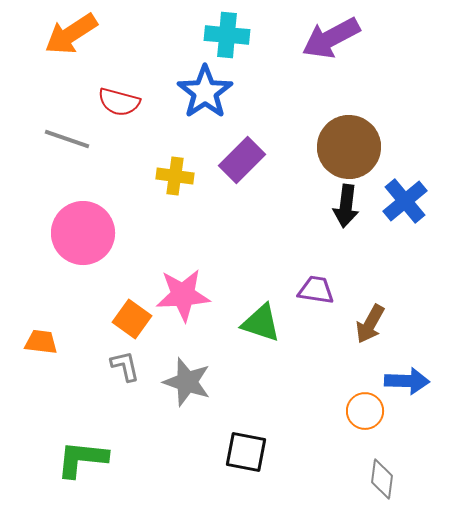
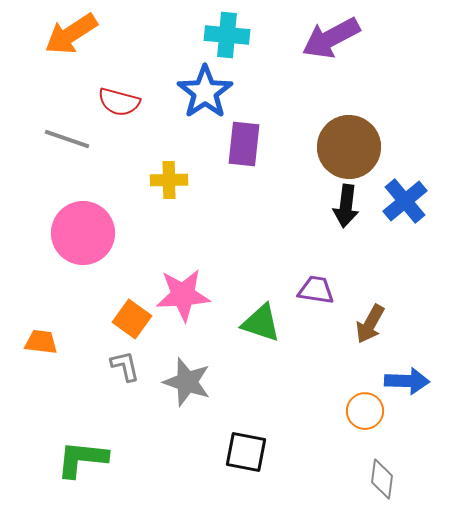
purple rectangle: moved 2 px right, 16 px up; rotated 39 degrees counterclockwise
yellow cross: moved 6 px left, 4 px down; rotated 9 degrees counterclockwise
